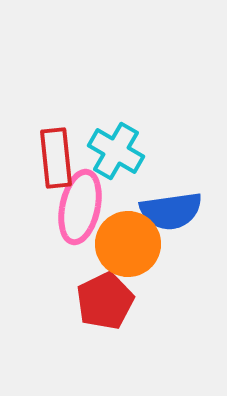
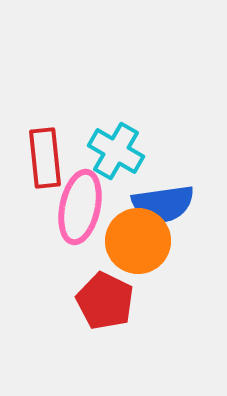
red rectangle: moved 11 px left
blue semicircle: moved 8 px left, 7 px up
orange circle: moved 10 px right, 3 px up
red pentagon: rotated 20 degrees counterclockwise
